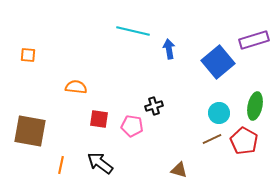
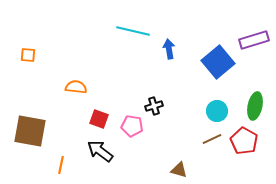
cyan circle: moved 2 px left, 2 px up
red square: rotated 12 degrees clockwise
black arrow: moved 12 px up
